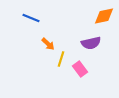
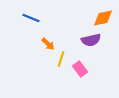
orange diamond: moved 1 px left, 2 px down
purple semicircle: moved 3 px up
